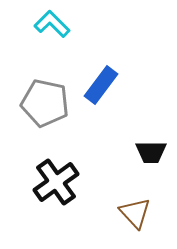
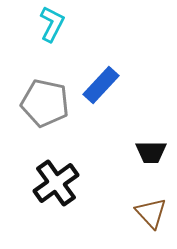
cyan L-shape: rotated 72 degrees clockwise
blue rectangle: rotated 6 degrees clockwise
black cross: moved 1 px down
brown triangle: moved 16 px right
